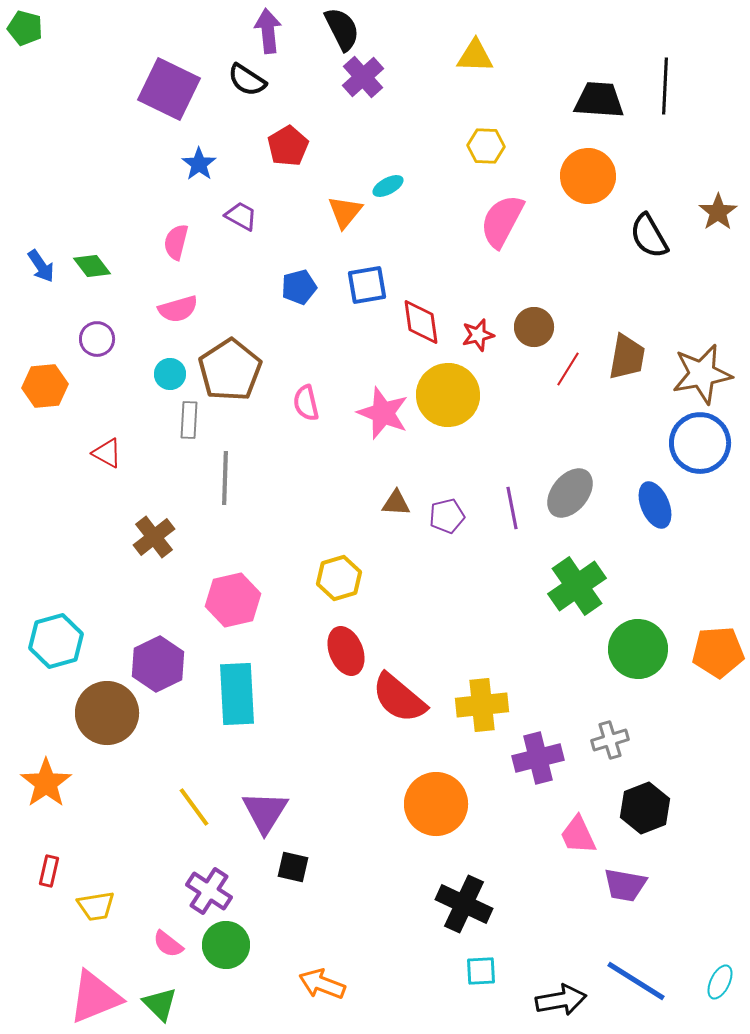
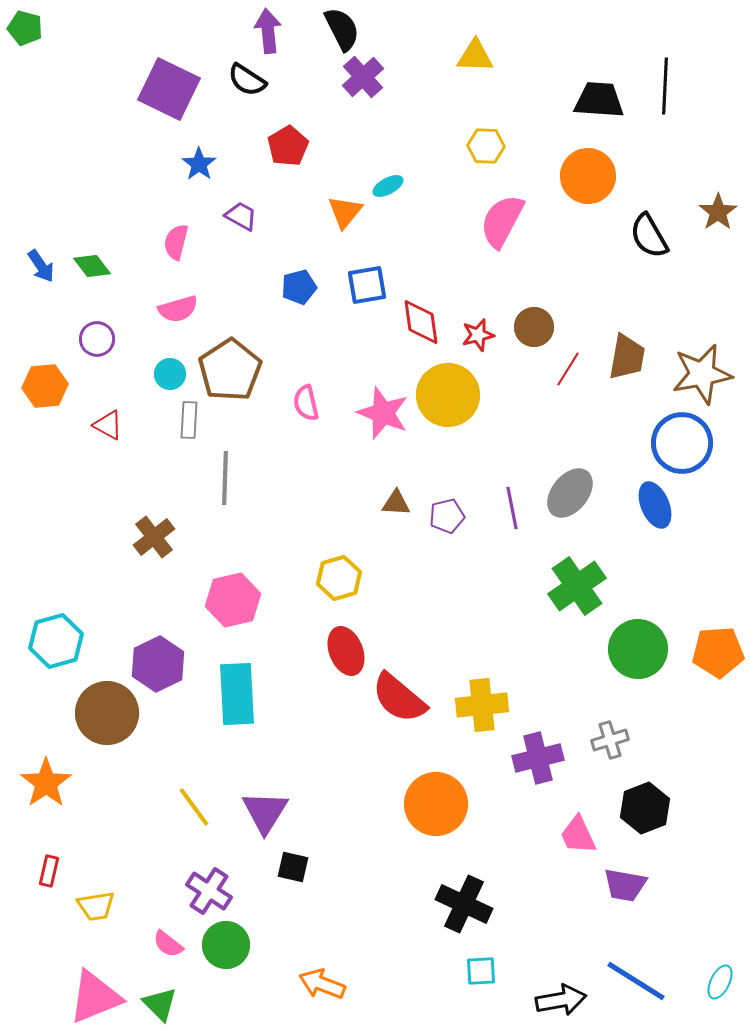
blue circle at (700, 443): moved 18 px left
red triangle at (107, 453): moved 1 px right, 28 px up
